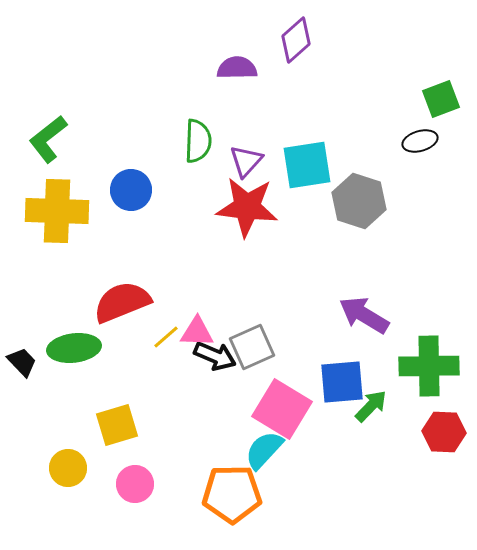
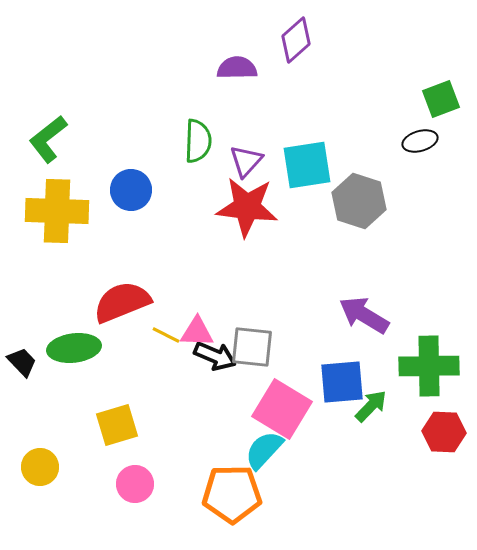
yellow line: moved 2 px up; rotated 68 degrees clockwise
gray square: rotated 30 degrees clockwise
yellow circle: moved 28 px left, 1 px up
